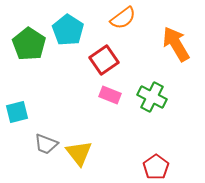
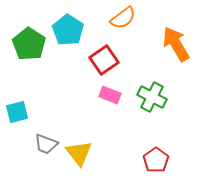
red pentagon: moved 7 px up
